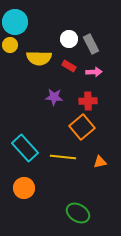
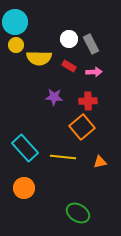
yellow circle: moved 6 px right
